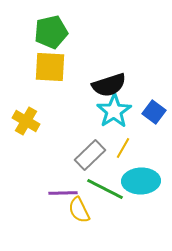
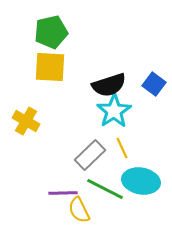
blue square: moved 28 px up
yellow line: moved 1 px left; rotated 55 degrees counterclockwise
cyan ellipse: rotated 12 degrees clockwise
